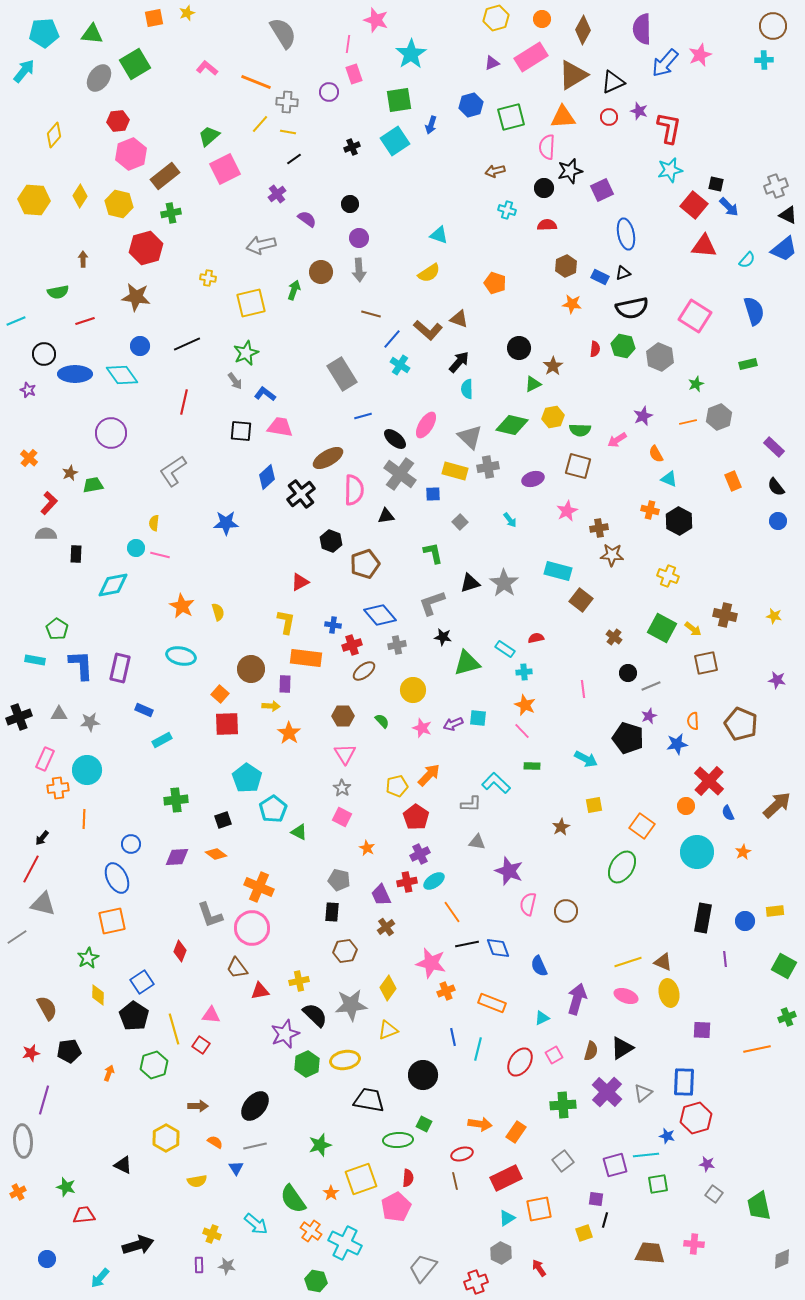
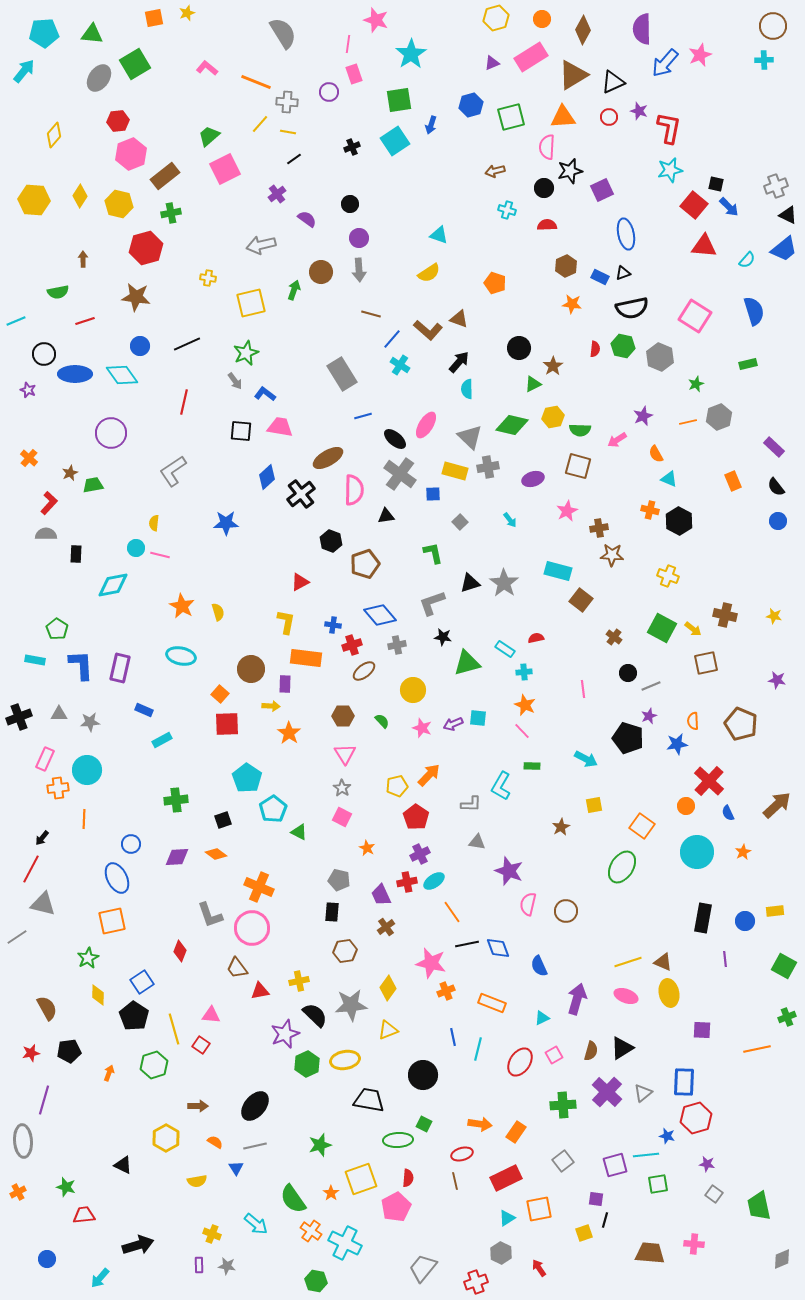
cyan L-shape at (496, 783): moved 5 px right, 3 px down; rotated 104 degrees counterclockwise
